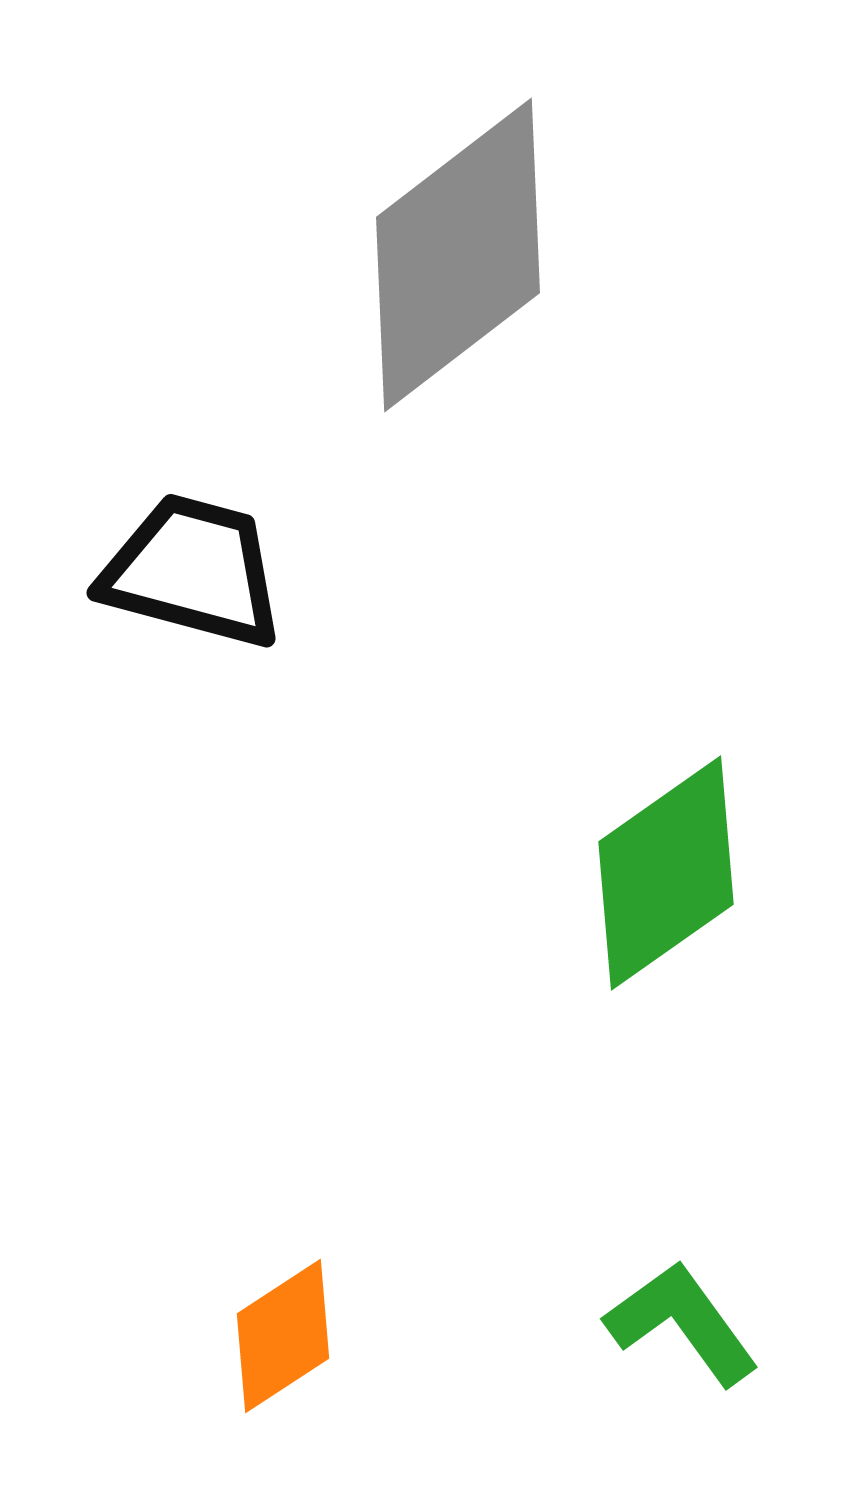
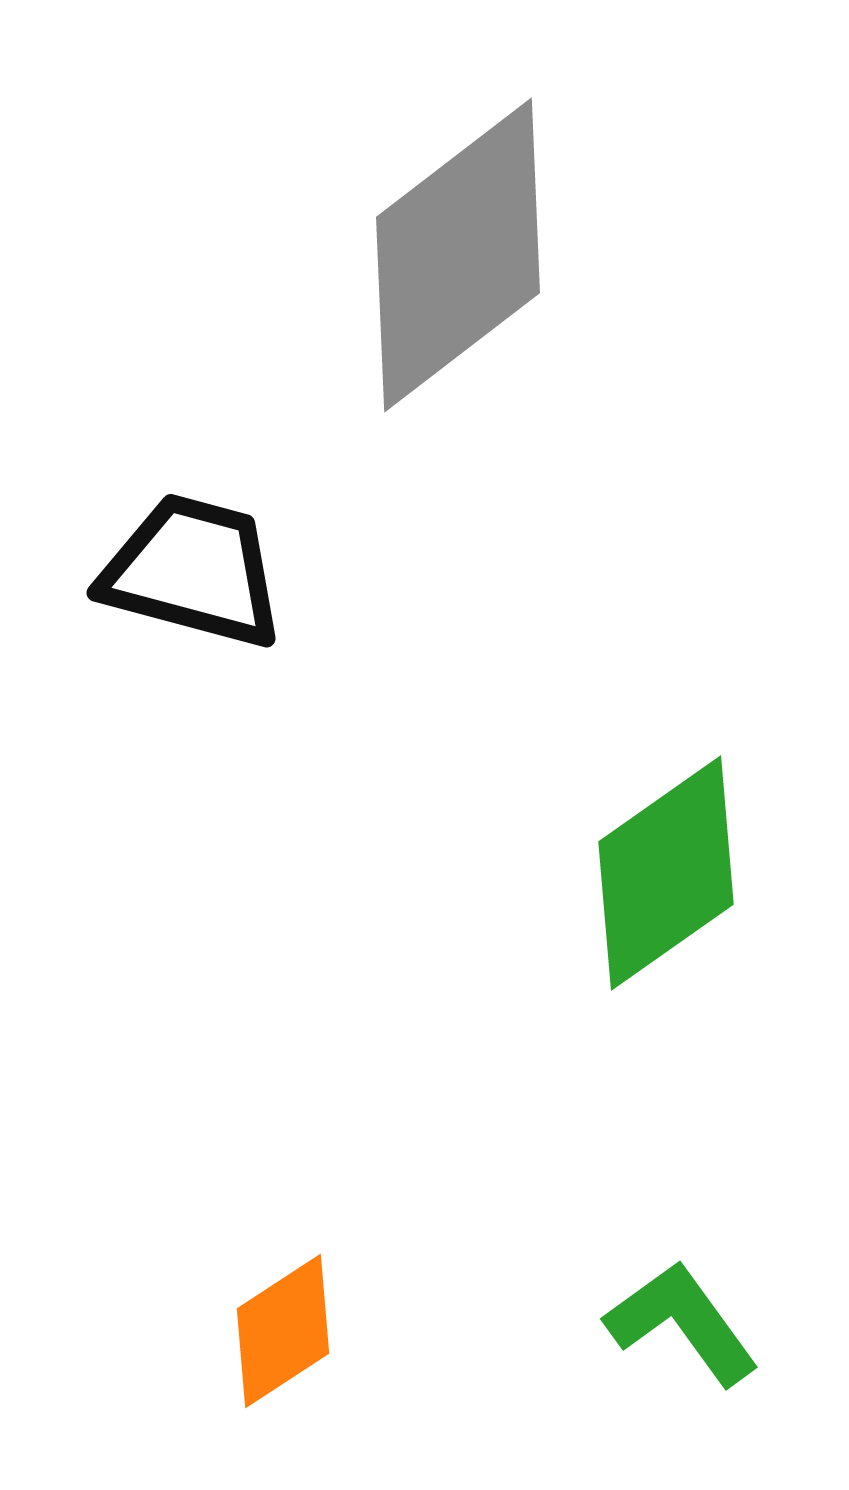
orange diamond: moved 5 px up
